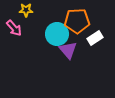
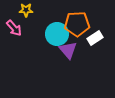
orange pentagon: moved 3 px down
